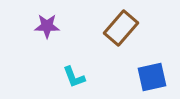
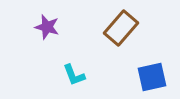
purple star: moved 1 px down; rotated 15 degrees clockwise
cyan L-shape: moved 2 px up
